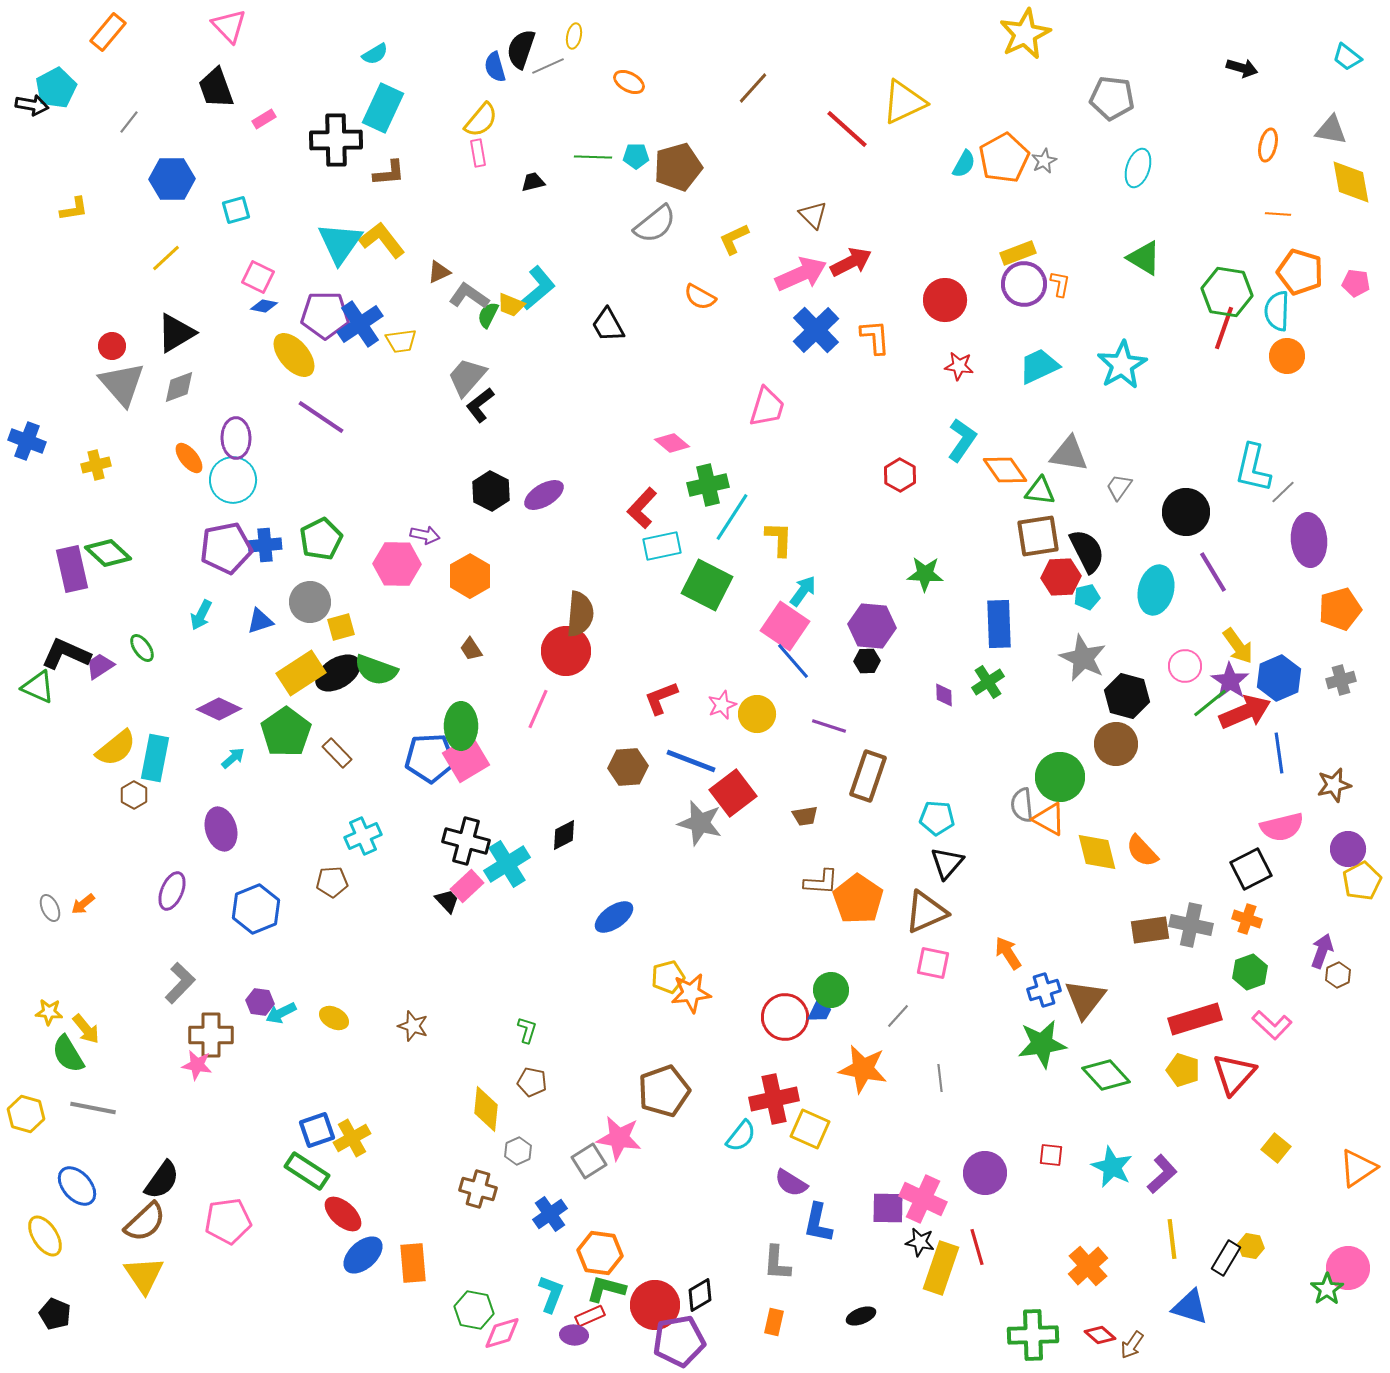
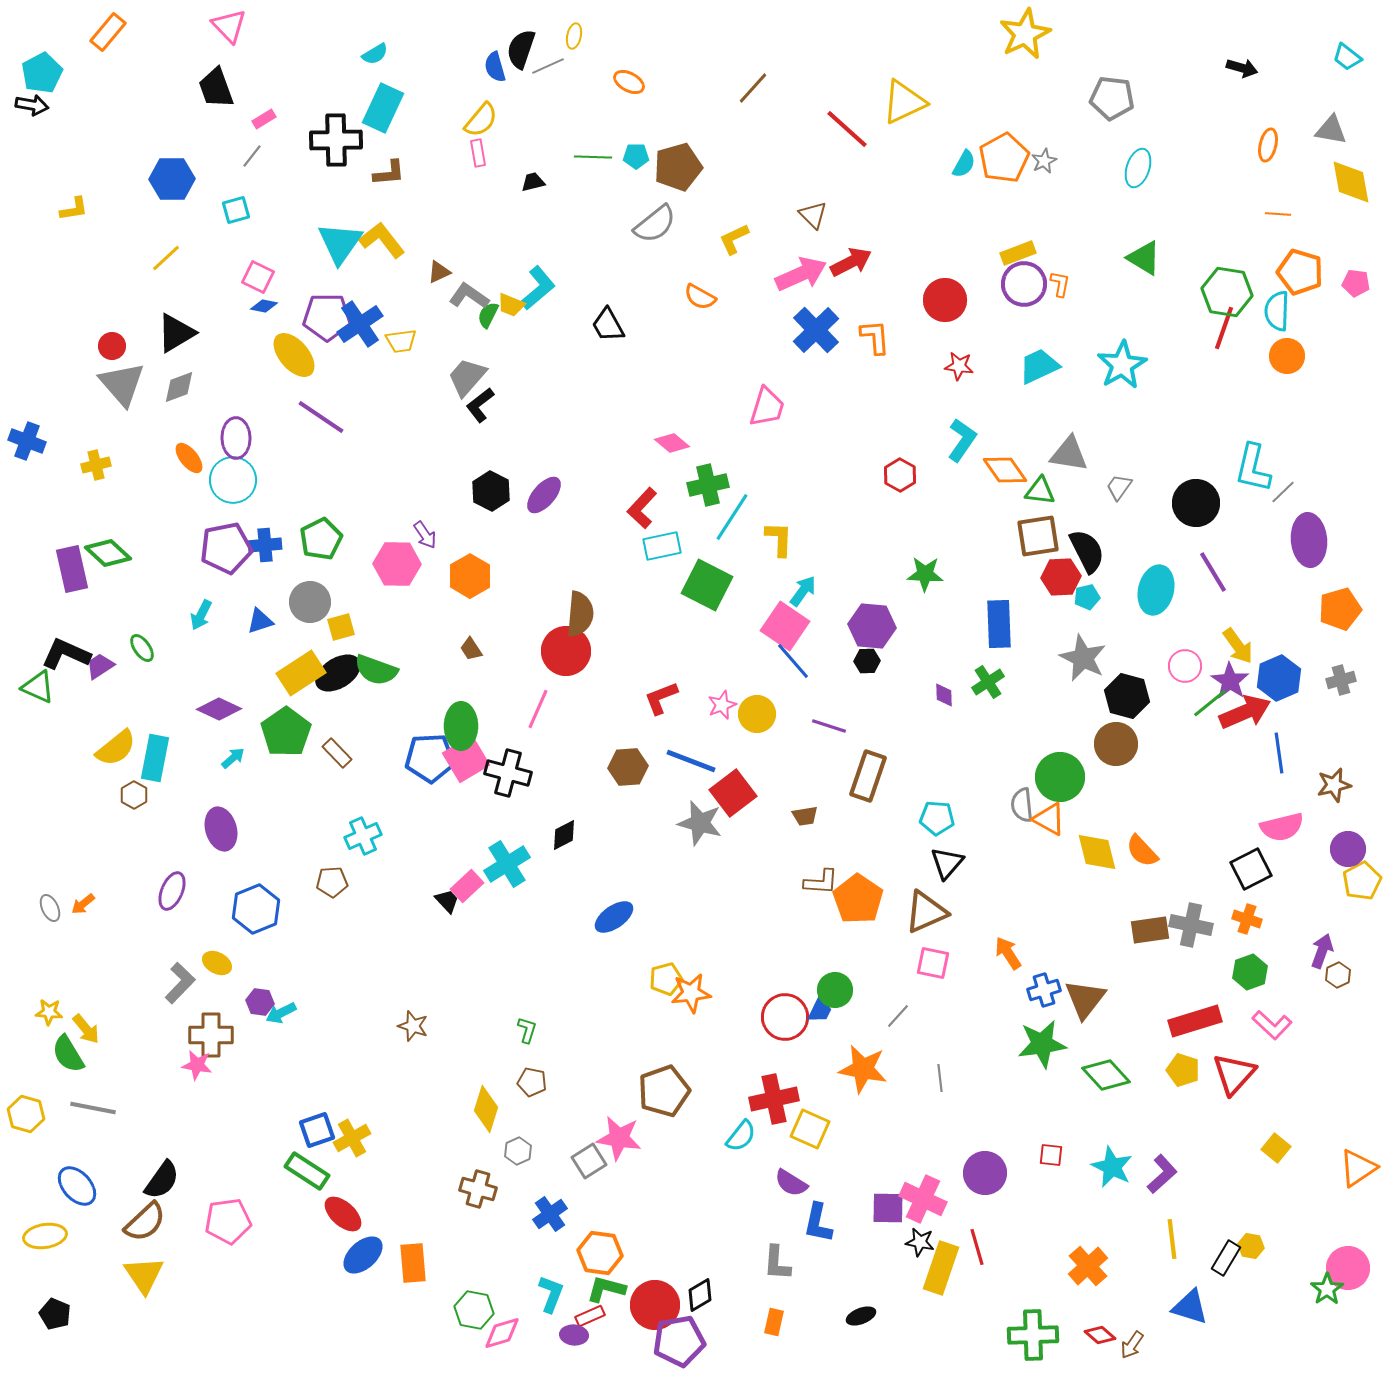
cyan pentagon at (56, 88): moved 14 px left, 15 px up
gray line at (129, 122): moved 123 px right, 34 px down
purple pentagon at (325, 315): moved 2 px right, 2 px down
purple ellipse at (544, 495): rotated 18 degrees counterclockwise
black circle at (1186, 512): moved 10 px right, 9 px up
purple arrow at (425, 535): rotated 44 degrees clockwise
black cross at (466, 841): moved 42 px right, 68 px up
yellow pentagon at (668, 977): moved 2 px left, 2 px down
green circle at (831, 990): moved 4 px right
yellow ellipse at (334, 1018): moved 117 px left, 55 px up
red rectangle at (1195, 1019): moved 2 px down
yellow diamond at (486, 1109): rotated 12 degrees clockwise
yellow ellipse at (45, 1236): rotated 66 degrees counterclockwise
